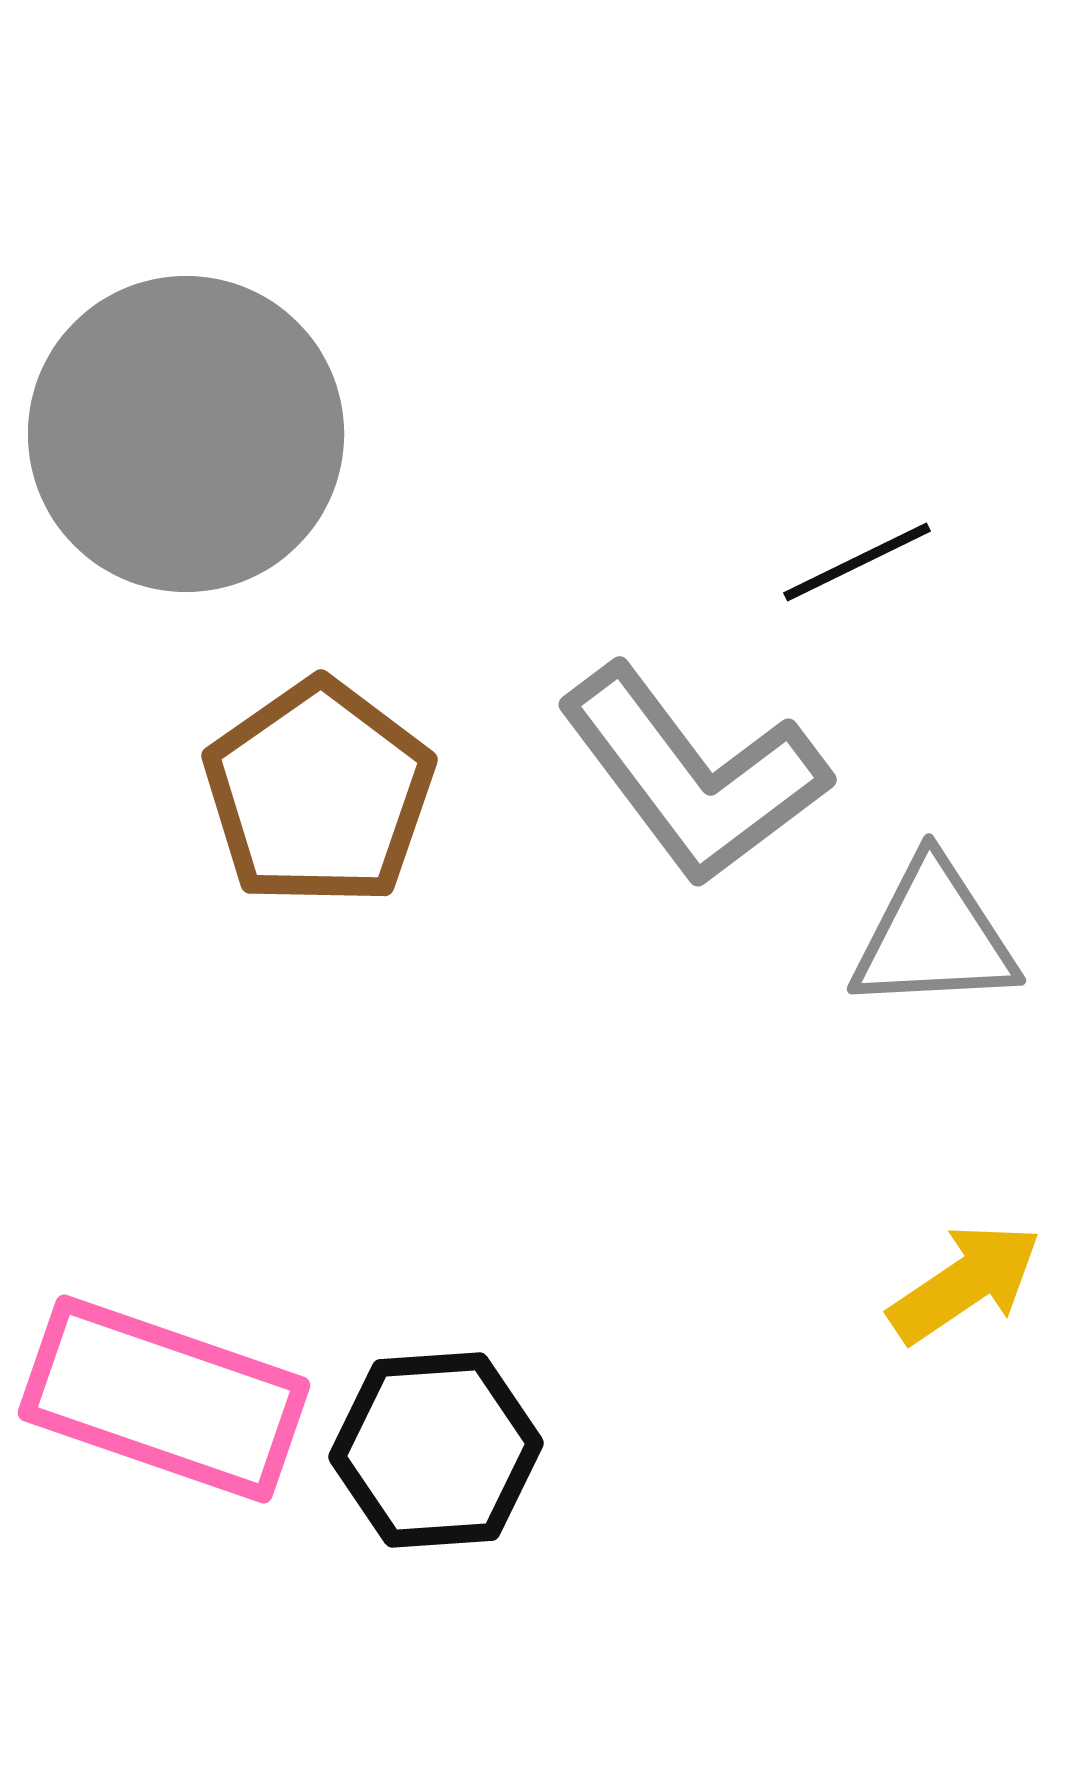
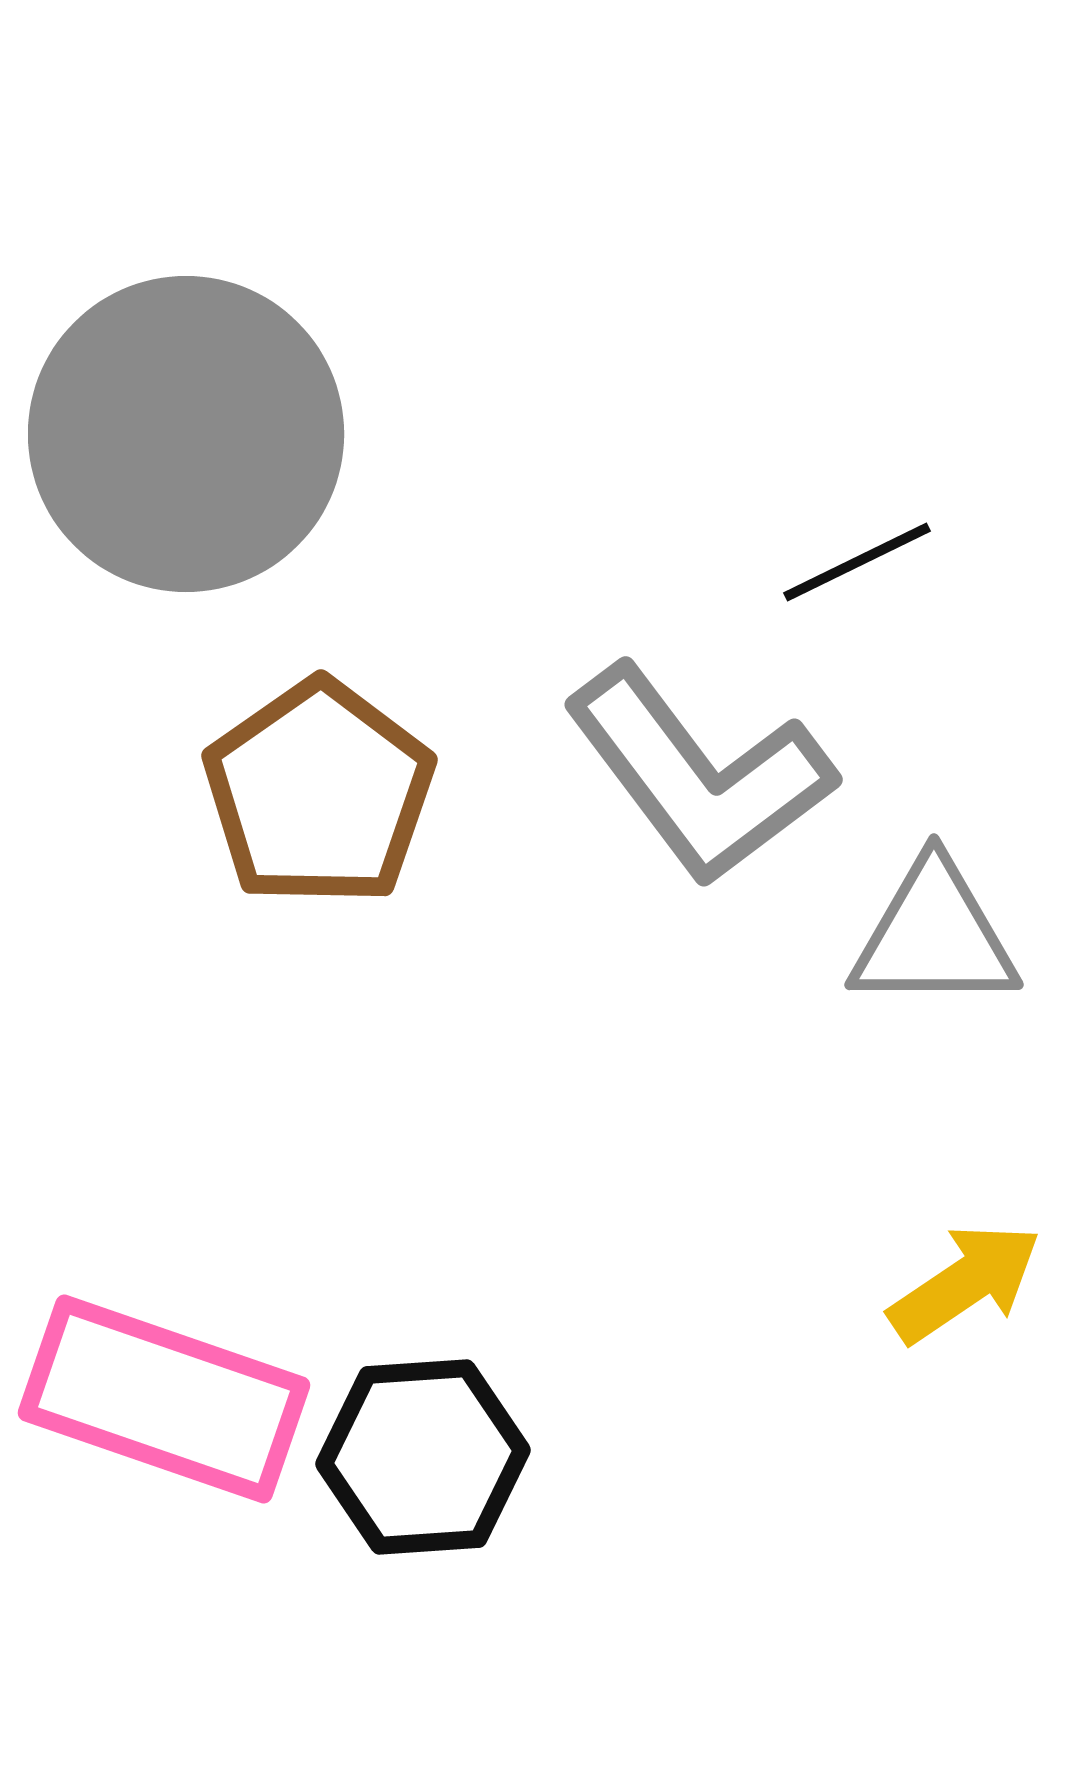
gray L-shape: moved 6 px right
gray triangle: rotated 3 degrees clockwise
black hexagon: moved 13 px left, 7 px down
